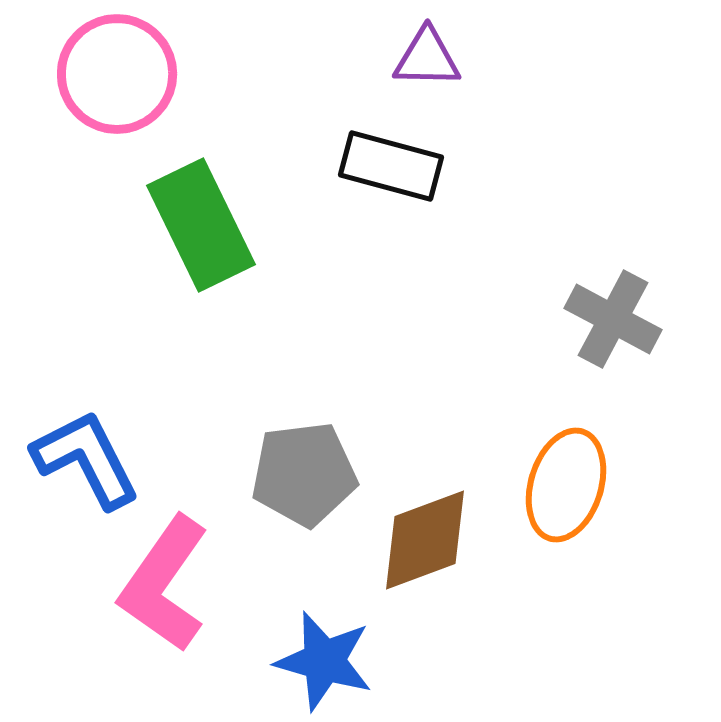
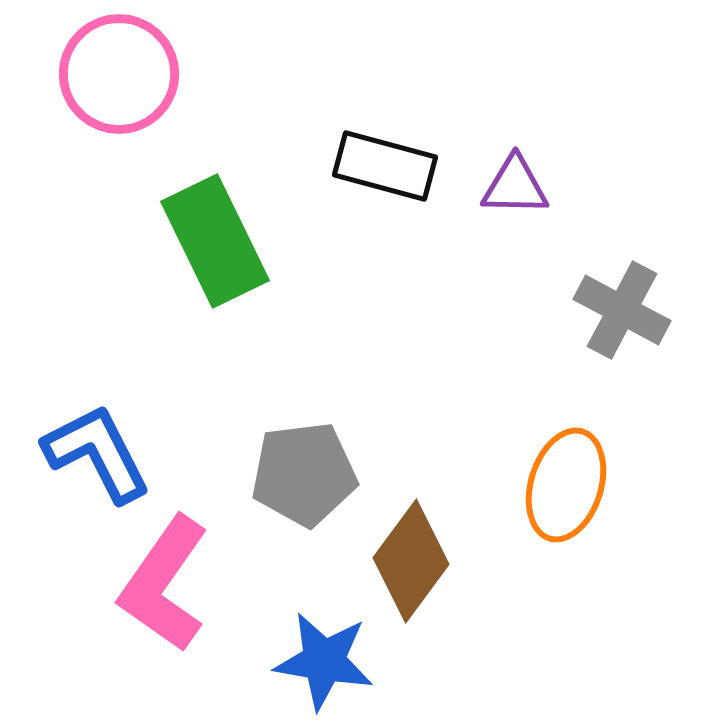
purple triangle: moved 88 px right, 128 px down
pink circle: moved 2 px right
black rectangle: moved 6 px left
green rectangle: moved 14 px right, 16 px down
gray cross: moved 9 px right, 9 px up
blue L-shape: moved 11 px right, 6 px up
brown diamond: moved 14 px left, 21 px down; rotated 33 degrees counterclockwise
blue star: rotated 6 degrees counterclockwise
